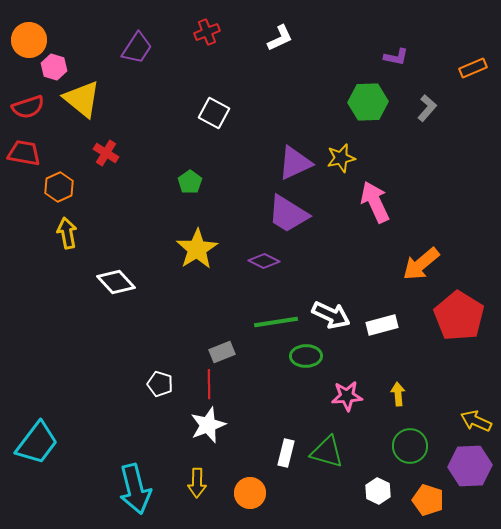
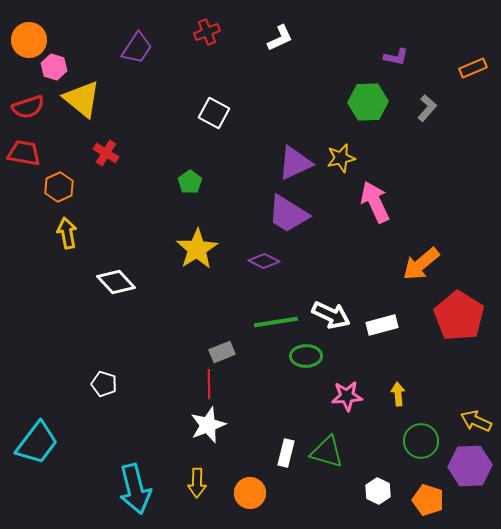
white pentagon at (160, 384): moved 56 px left
green circle at (410, 446): moved 11 px right, 5 px up
